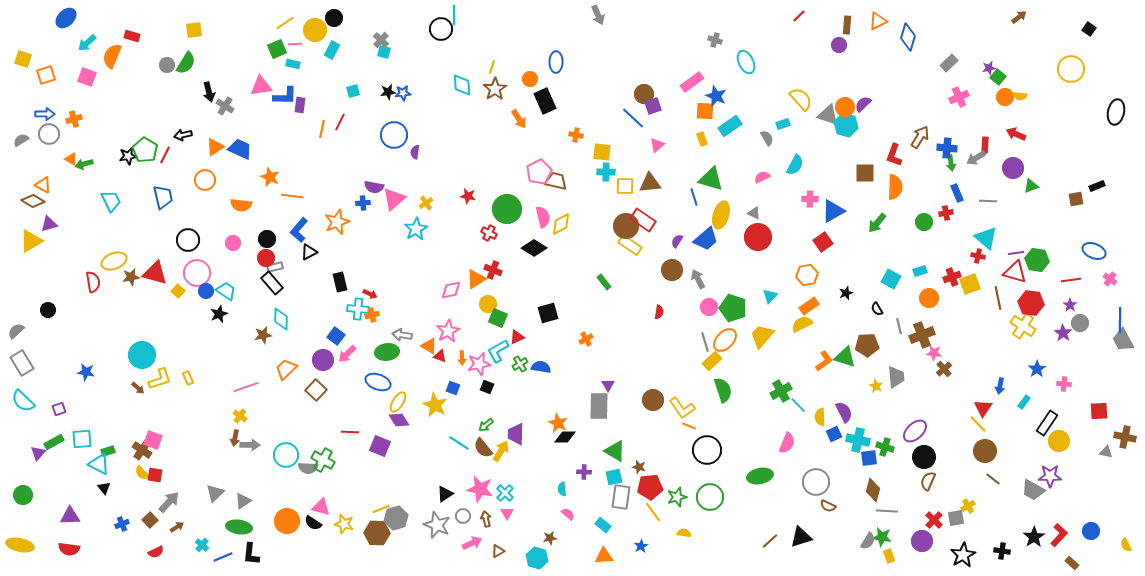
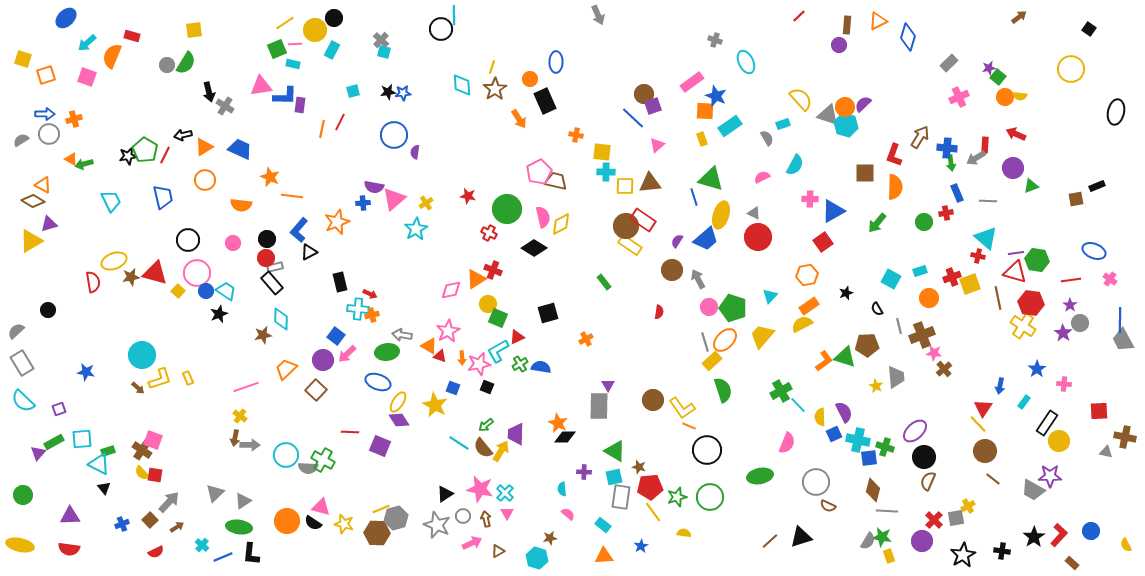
orange triangle at (215, 147): moved 11 px left
